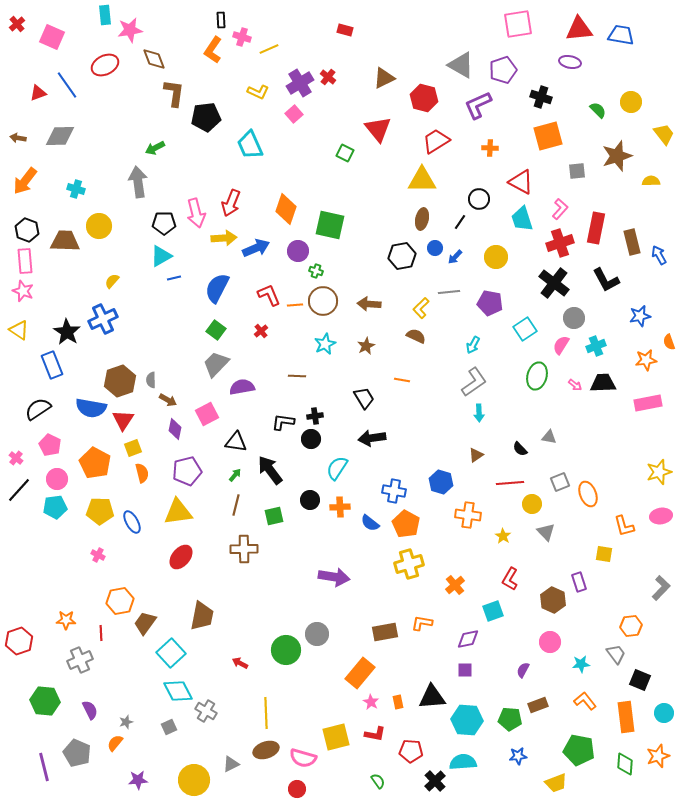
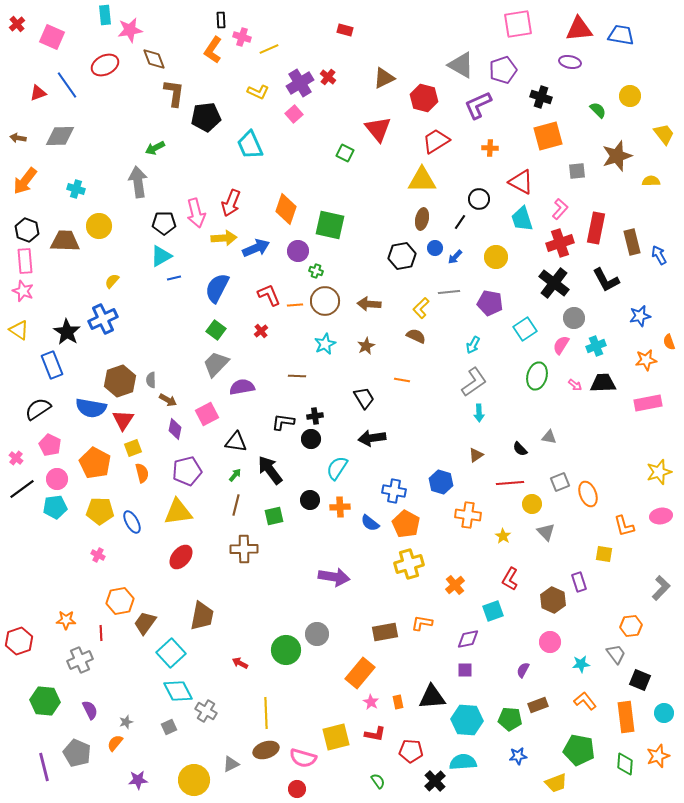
yellow circle at (631, 102): moved 1 px left, 6 px up
brown circle at (323, 301): moved 2 px right
black line at (19, 490): moved 3 px right, 1 px up; rotated 12 degrees clockwise
